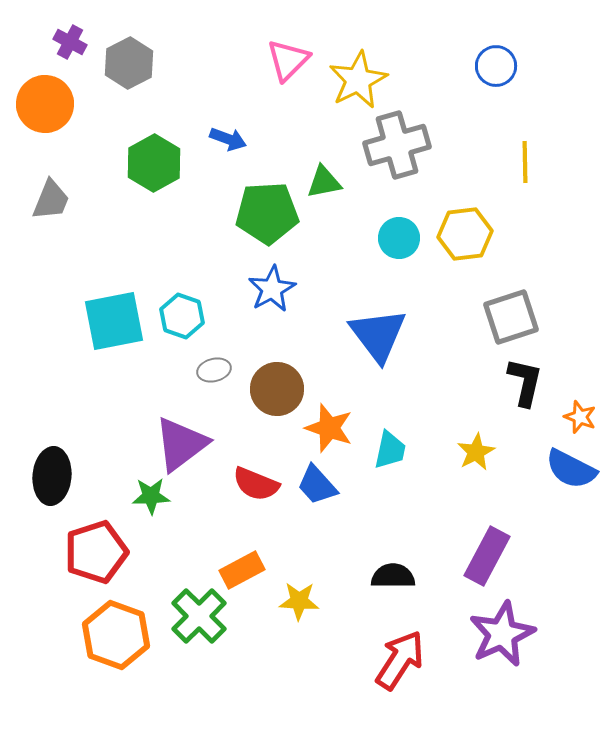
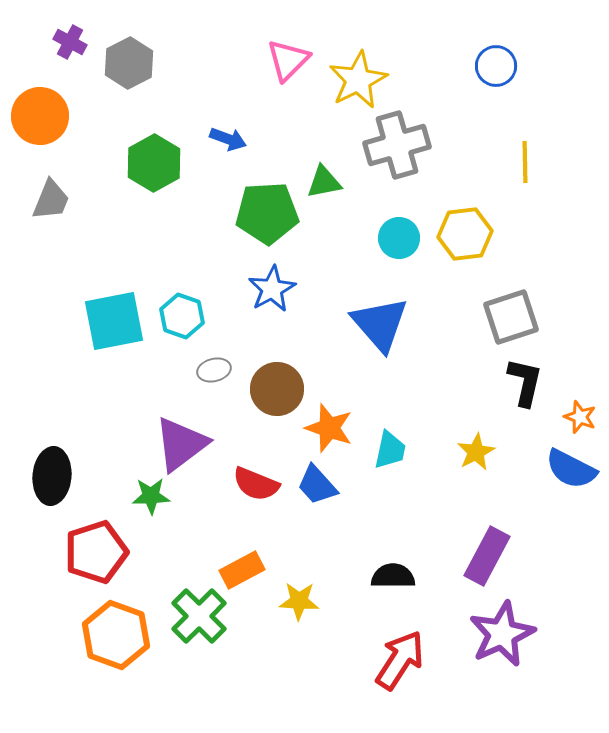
orange circle at (45, 104): moved 5 px left, 12 px down
blue triangle at (378, 335): moved 2 px right, 11 px up; rotated 4 degrees counterclockwise
